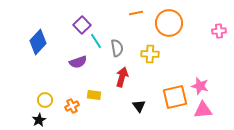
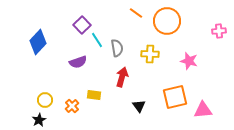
orange line: rotated 48 degrees clockwise
orange circle: moved 2 px left, 2 px up
cyan line: moved 1 px right, 1 px up
pink star: moved 11 px left, 25 px up
orange cross: rotated 16 degrees counterclockwise
